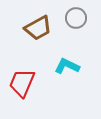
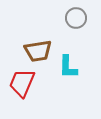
brown trapezoid: moved 23 px down; rotated 20 degrees clockwise
cyan L-shape: moved 1 px right, 1 px down; rotated 115 degrees counterclockwise
